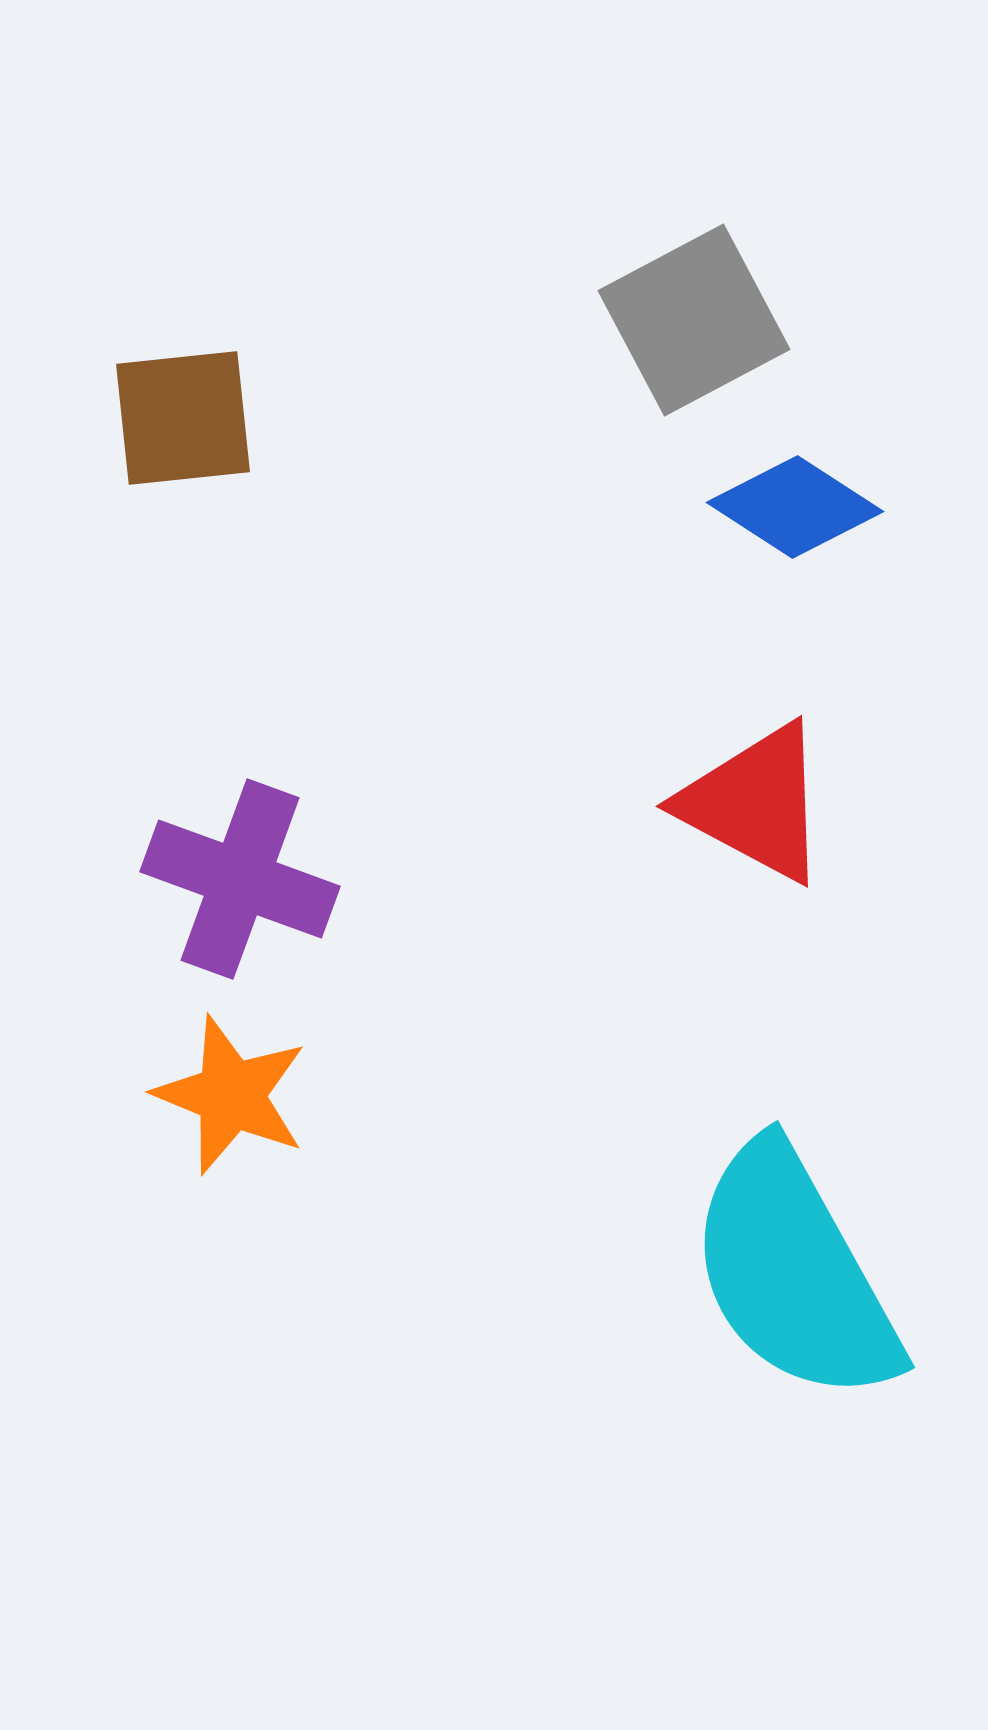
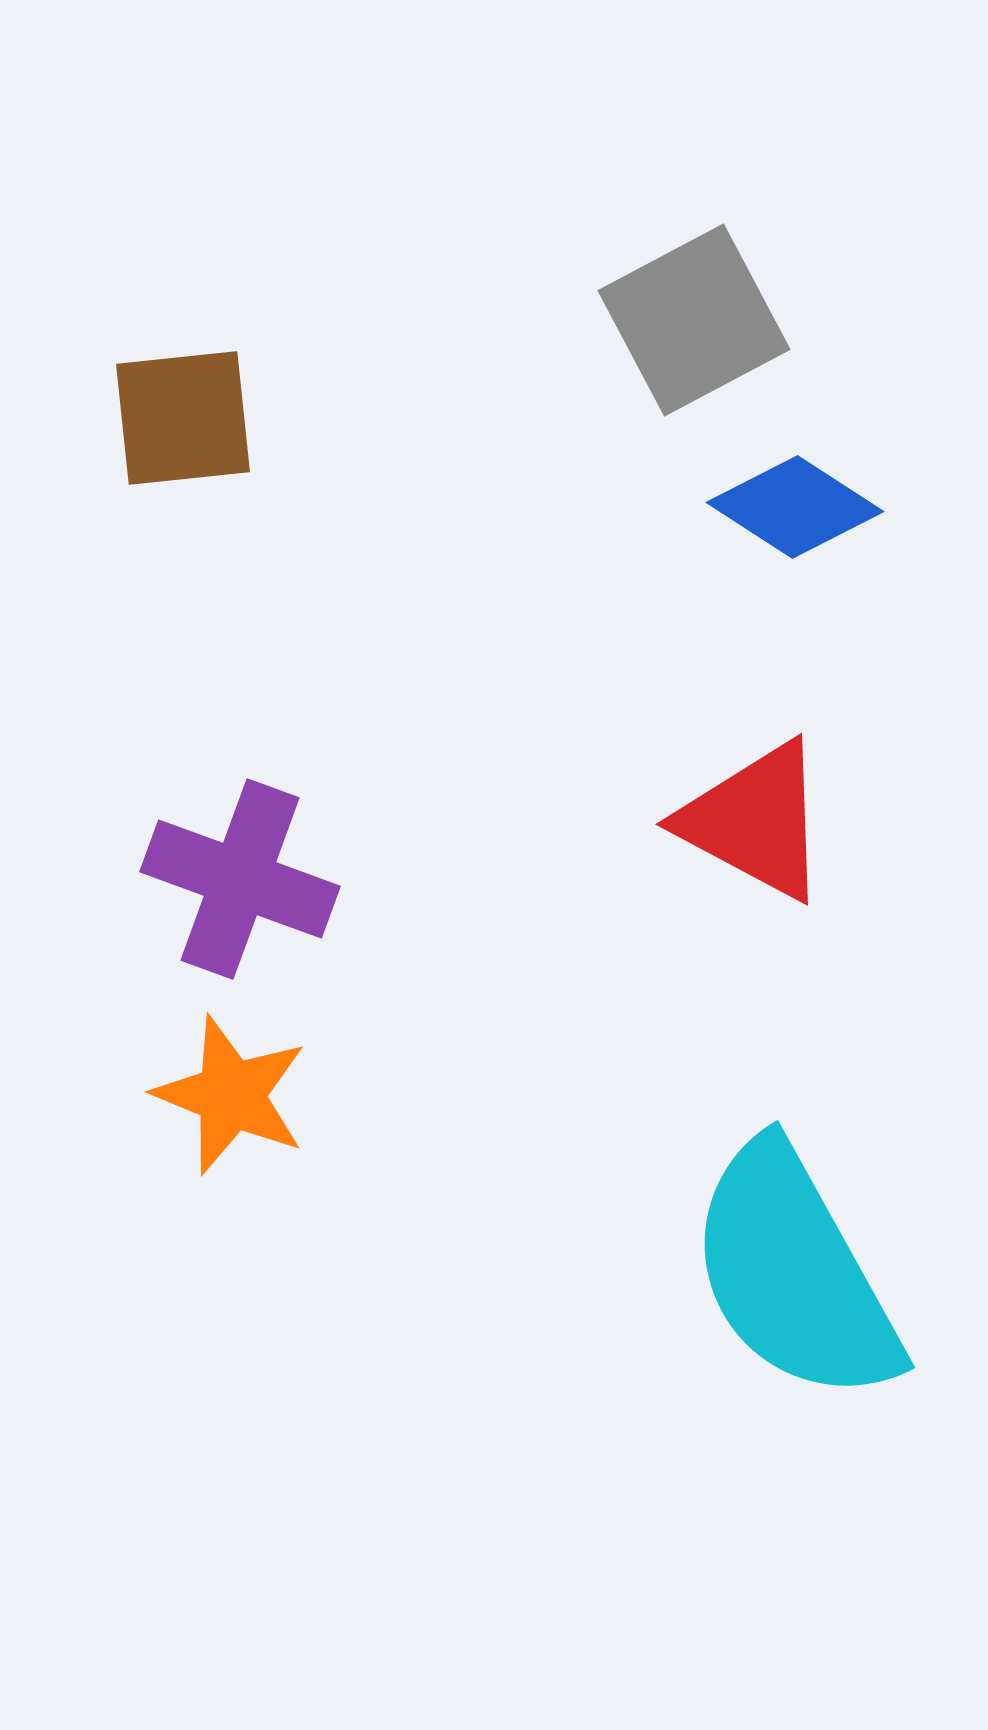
red triangle: moved 18 px down
